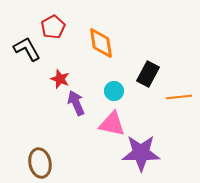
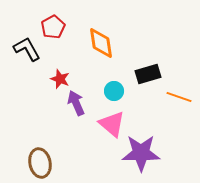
black rectangle: rotated 45 degrees clockwise
orange line: rotated 25 degrees clockwise
pink triangle: rotated 28 degrees clockwise
